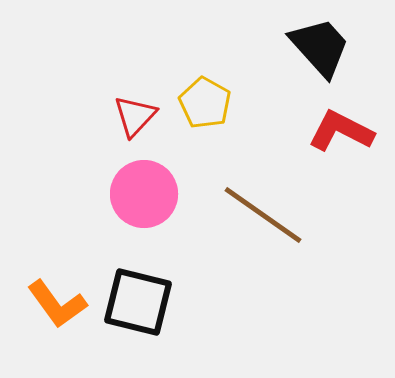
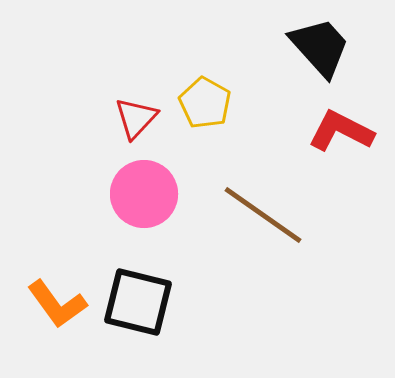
red triangle: moved 1 px right, 2 px down
